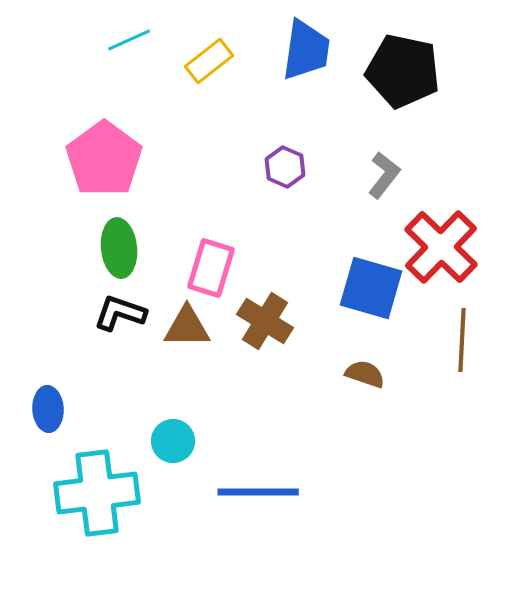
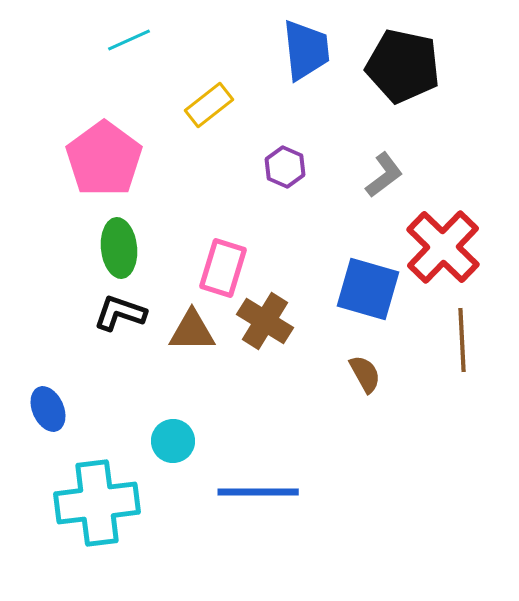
blue trapezoid: rotated 14 degrees counterclockwise
yellow rectangle: moved 44 px down
black pentagon: moved 5 px up
gray L-shape: rotated 15 degrees clockwise
red cross: moved 2 px right
pink rectangle: moved 12 px right
blue square: moved 3 px left, 1 px down
brown triangle: moved 5 px right, 4 px down
brown line: rotated 6 degrees counterclockwise
brown semicircle: rotated 42 degrees clockwise
blue ellipse: rotated 21 degrees counterclockwise
cyan cross: moved 10 px down
